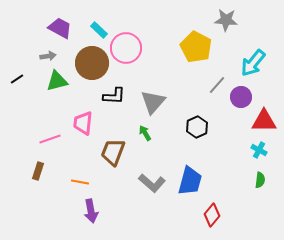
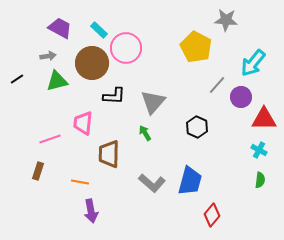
red triangle: moved 2 px up
black hexagon: rotated 10 degrees counterclockwise
brown trapezoid: moved 4 px left, 2 px down; rotated 20 degrees counterclockwise
